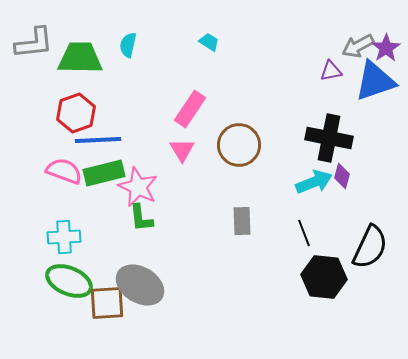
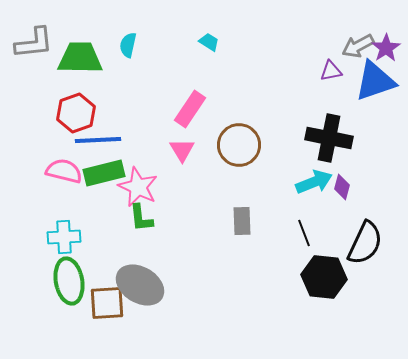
pink semicircle: rotated 6 degrees counterclockwise
purple diamond: moved 11 px down
black semicircle: moved 5 px left, 4 px up
green ellipse: rotated 57 degrees clockwise
